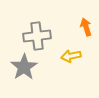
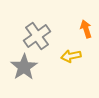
orange arrow: moved 2 px down
gray cross: rotated 28 degrees counterclockwise
